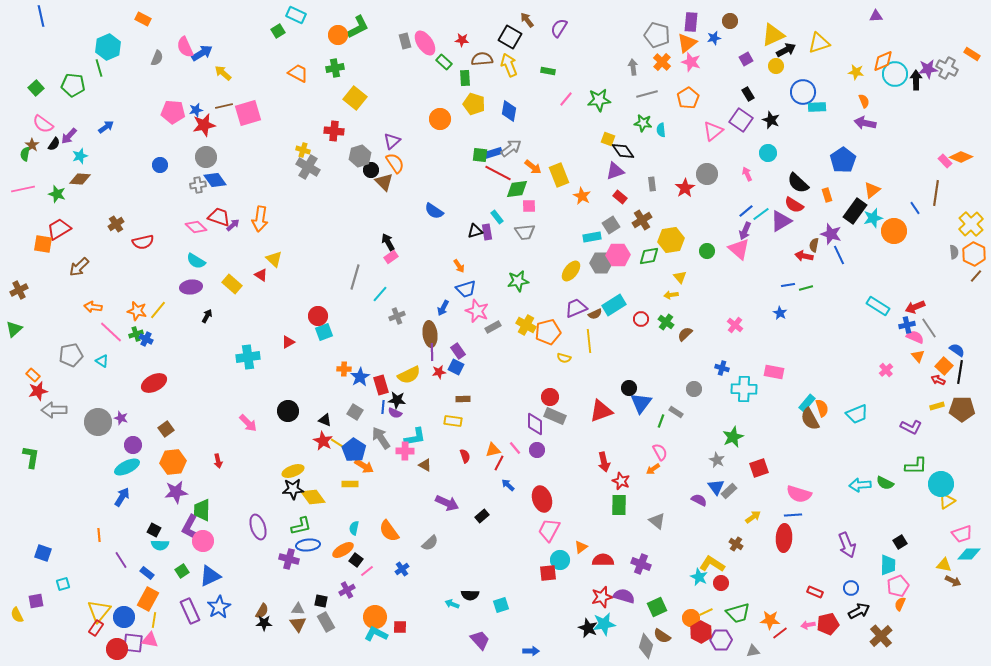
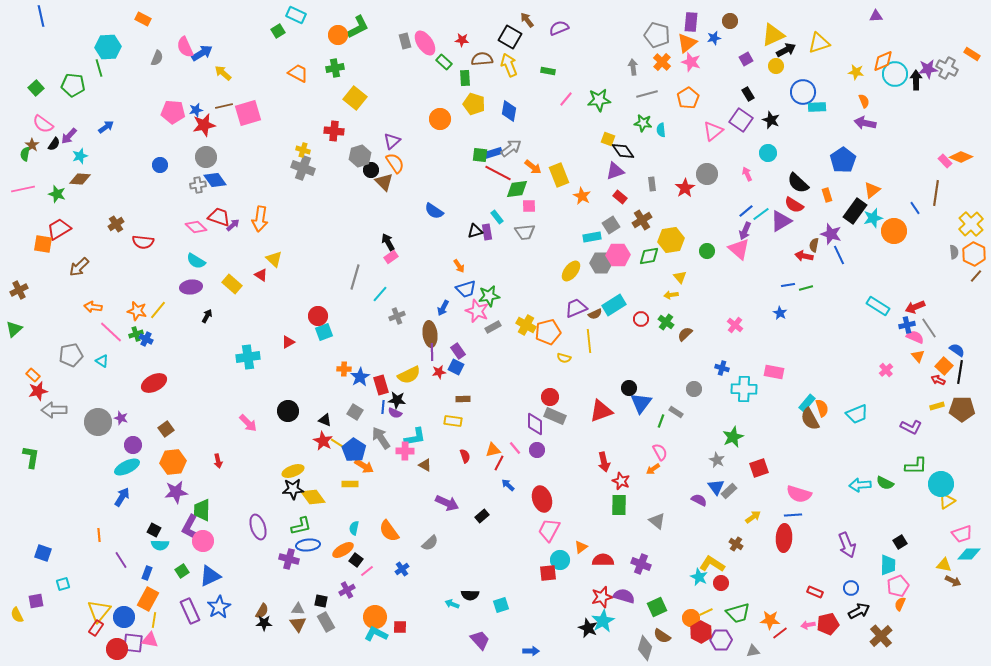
purple semicircle at (559, 28): rotated 36 degrees clockwise
cyan hexagon at (108, 47): rotated 20 degrees clockwise
gray cross at (308, 167): moved 5 px left, 1 px down; rotated 10 degrees counterclockwise
red semicircle at (143, 242): rotated 20 degrees clockwise
green star at (518, 281): moved 29 px left, 15 px down
blue rectangle at (147, 573): rotated 72 degrees clockwise
cyan star at (604, 624): moved 1 px left, 3 px up; rotated 20 degrees counterclockwise
gray diamond at (646, 646): moved 1 px left, 2 px down
